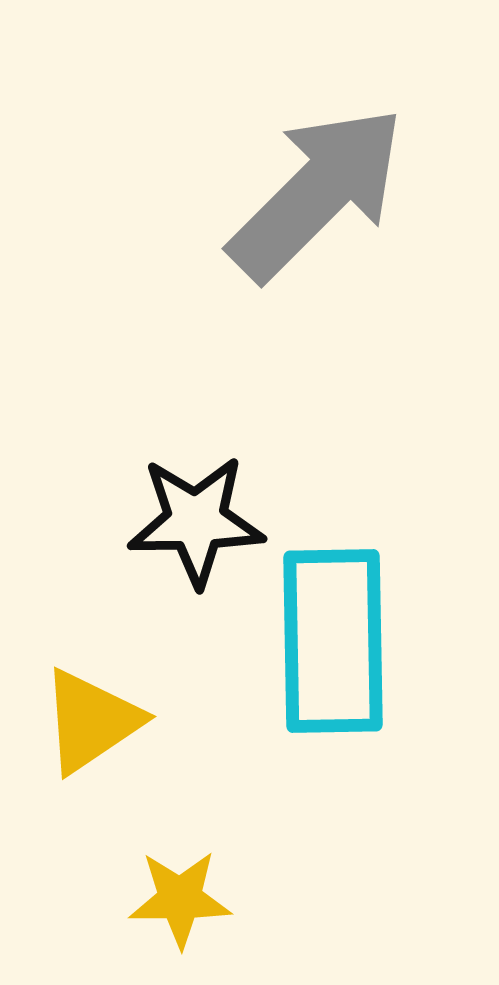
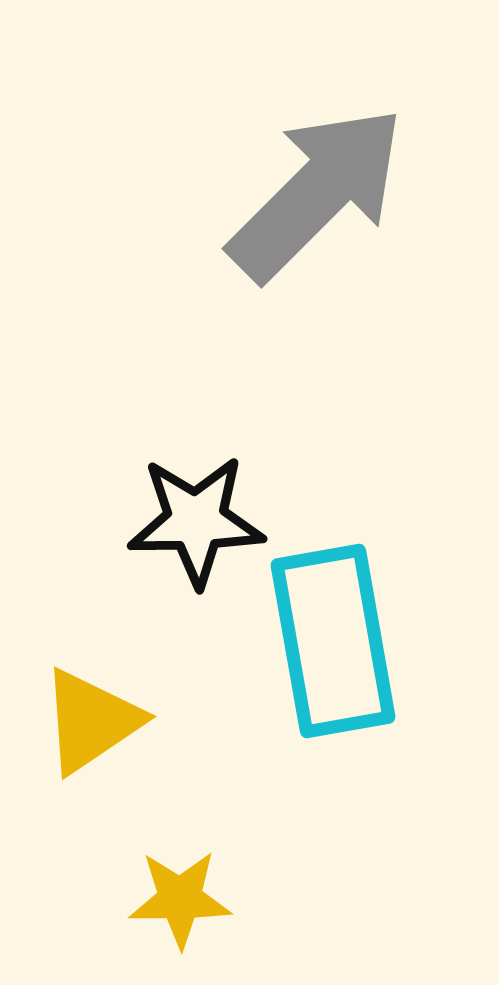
cyan rectangle: rotated 9 degrees counterclockwise
